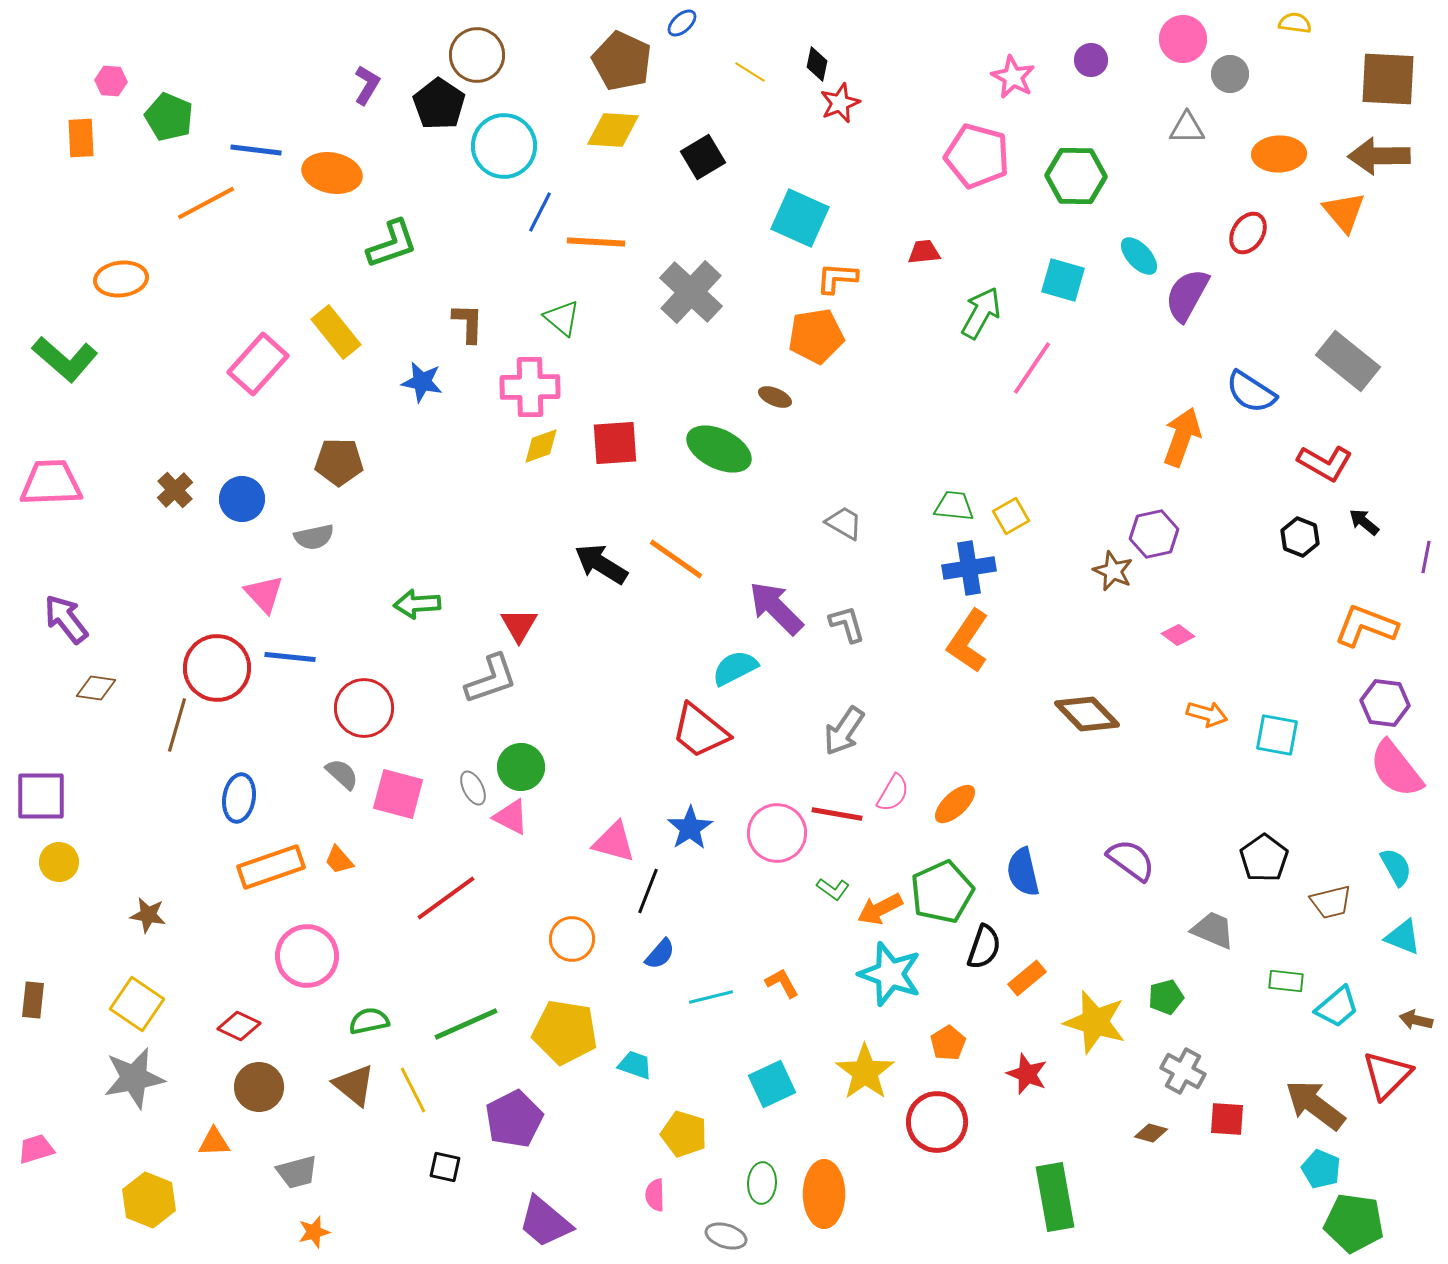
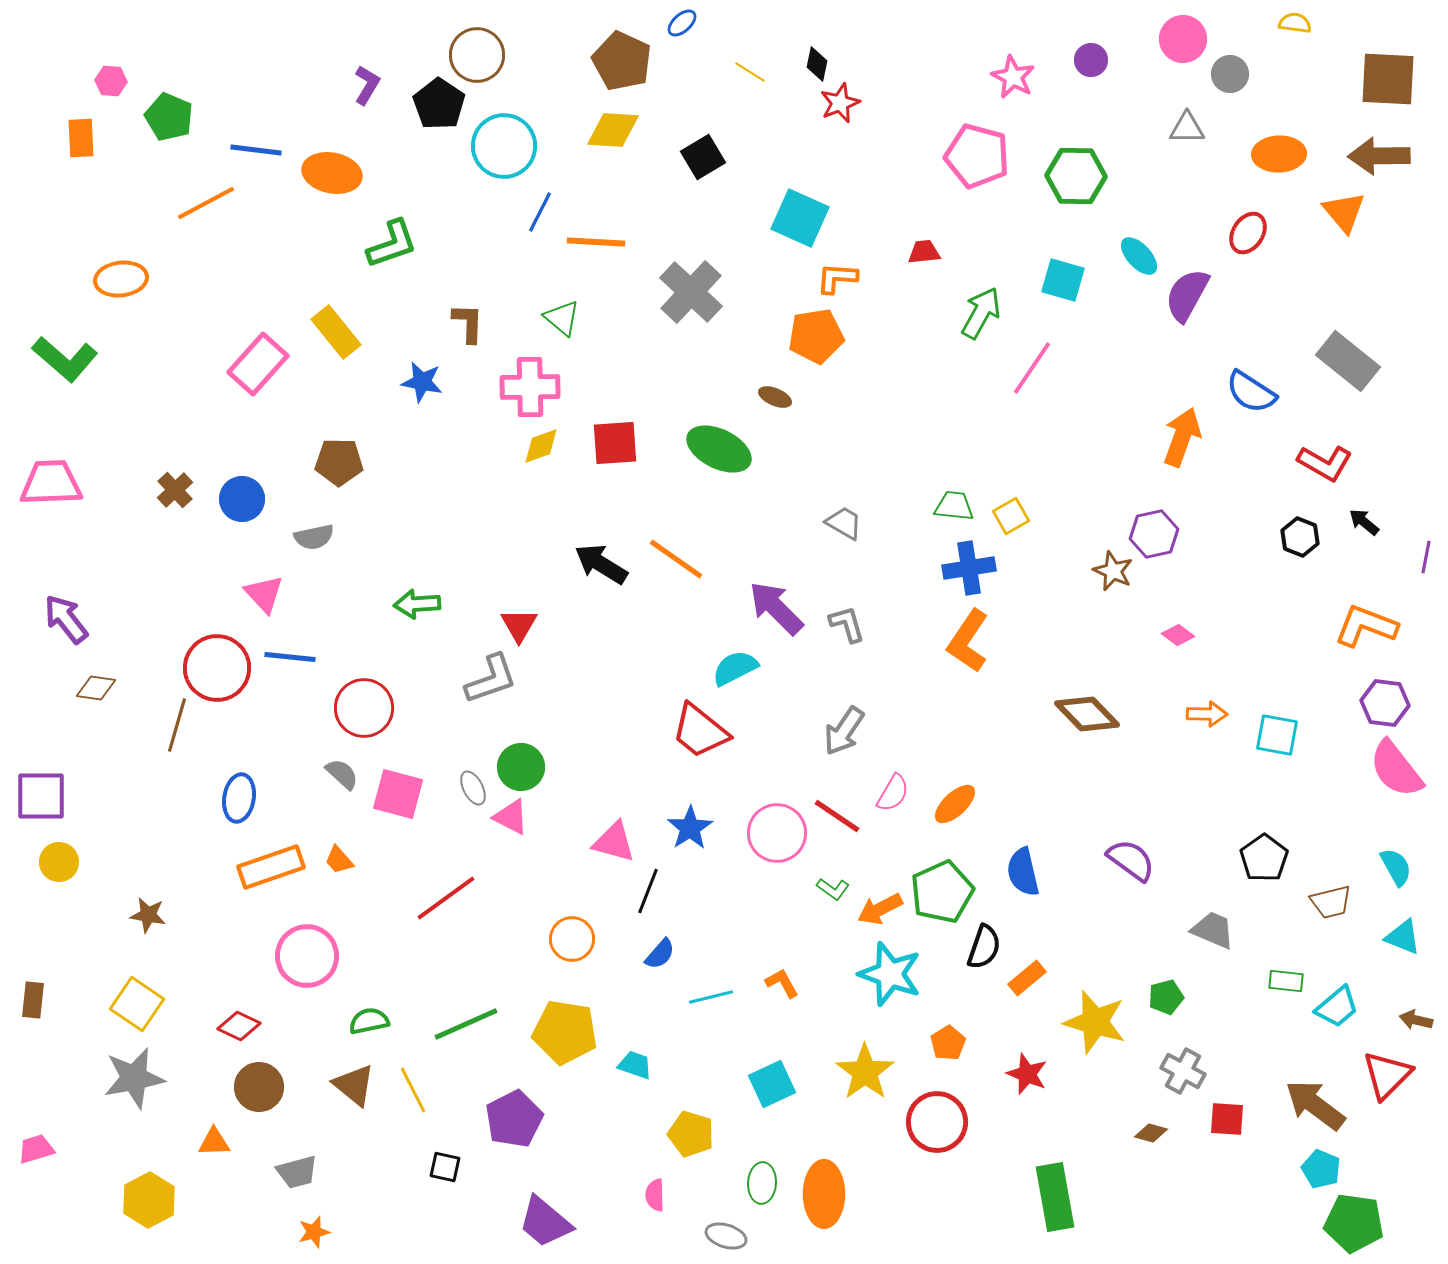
orange arrow at (1207, 714): rotated 15 degrees counterclockwise
red line at (837, 814): moved 2 px down; rotated 24 degrees clockwise
yellow pentagon at (684, 1134): moved 7 px right
yellow hexagon at (149, 1200): rotated 10 degrees clockwise
